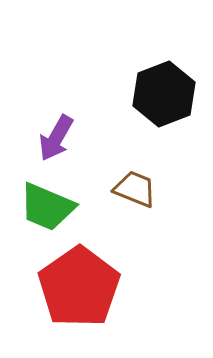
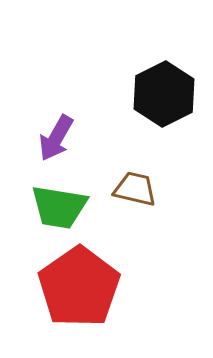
black hexagon: rotated 6 degrees counterclockwise
brown trapezoid: rotated 9 degrees counterclockwise
green trapezoid: moved 12 px right; rotated 14 degrees counterclockwise
